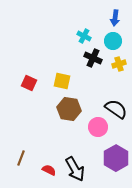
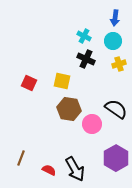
black cross: moved 7 px left, 1 px down
pink circle: moved 6 px left, 3 px up
